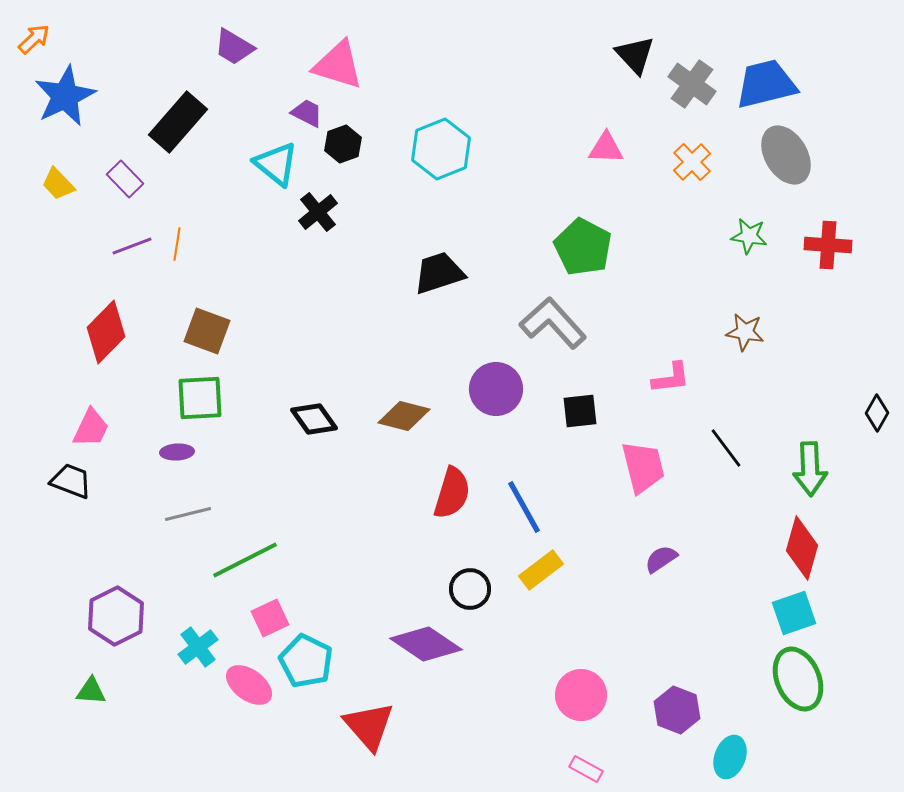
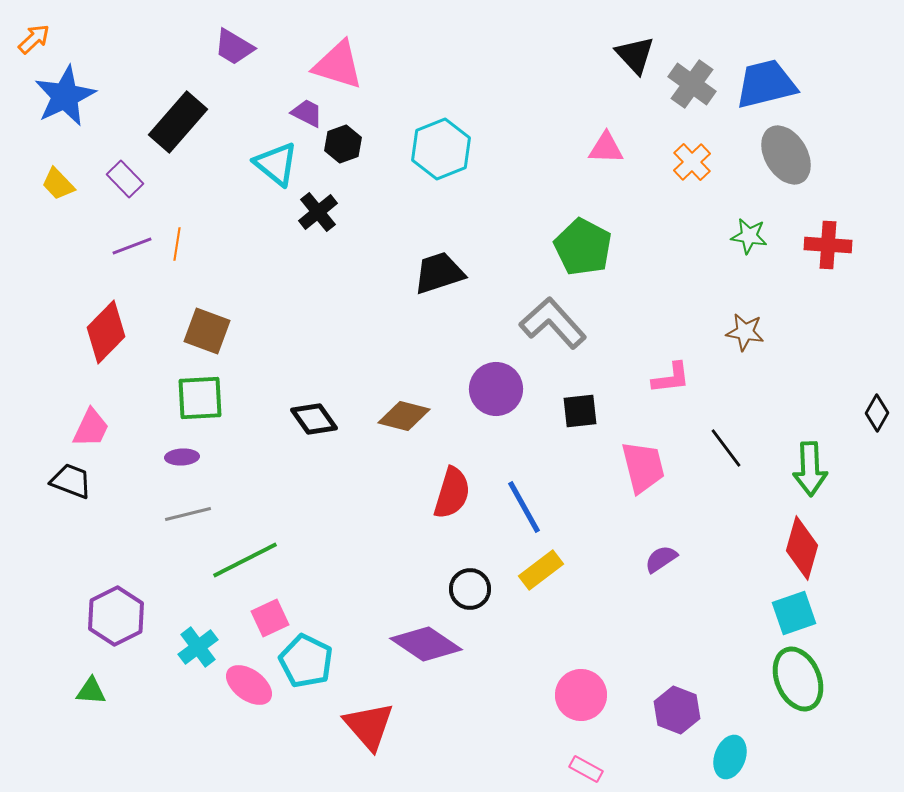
purple ellipse at (177, 452): moved 5 px right, 5 px down
